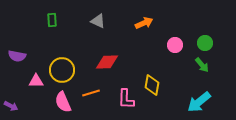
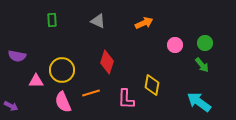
red diamond: rotated 70 degrees counterclockwise
cyan arrow: rotated 75 degrees clockwise
